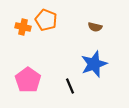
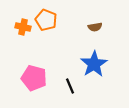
brown semicircle: rotated 24 degrees counterclockwise
blue star: rotated 12 degrees counterclockwise
pink pentagon: moved 6 px right, 2 px up; rotated 20 degrees counterclockwise
